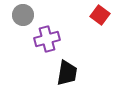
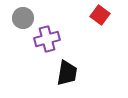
gray circle: moved 3 px down
